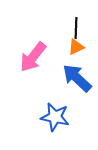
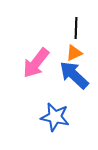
orange triangle: moved 2 px left, 6 px down
pink arrow: moved 3 px right, 6 px down
blue arrow: moved 3 px left, 3 px up
